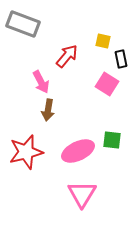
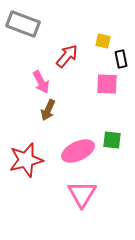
pink square: rotated 30 degrees counterclockwise
brown arrow: rotated 15 degrees clockwise
red star: moved 8 px down
